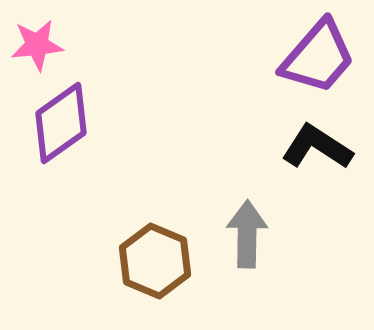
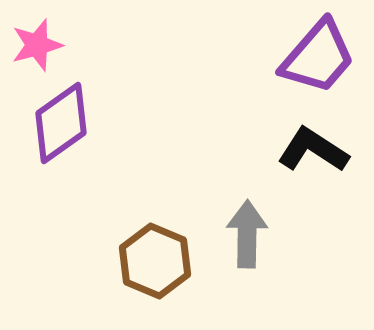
pink star: rotated 10 degrees counterclockwise
black L-shape: moved 4 px left, 3 px down
